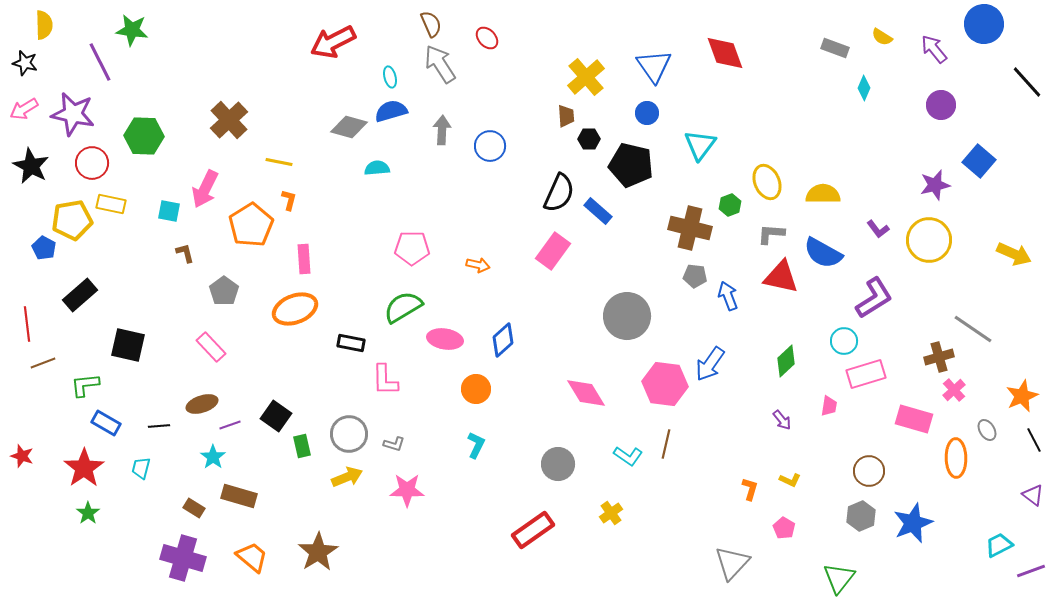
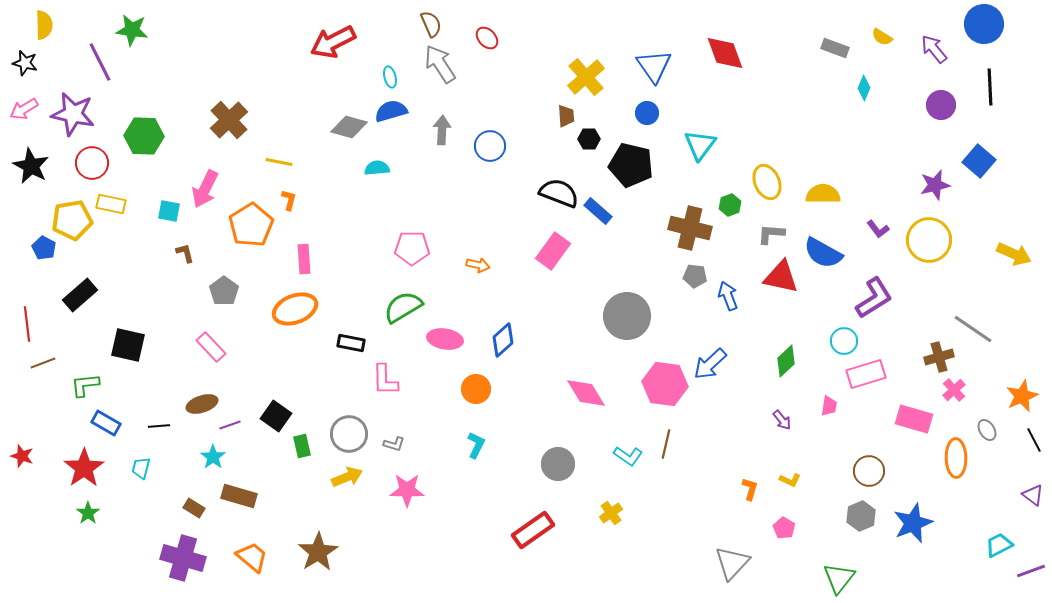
black line at (1027, 82): moved 37 px left, 5 px down; rotated 39 degrees clockwise
black semicircle at (559, 193): rotated 93 degrees counterclockwise
blue arrow at (710, 364): rotated 12 degrees clockwise
